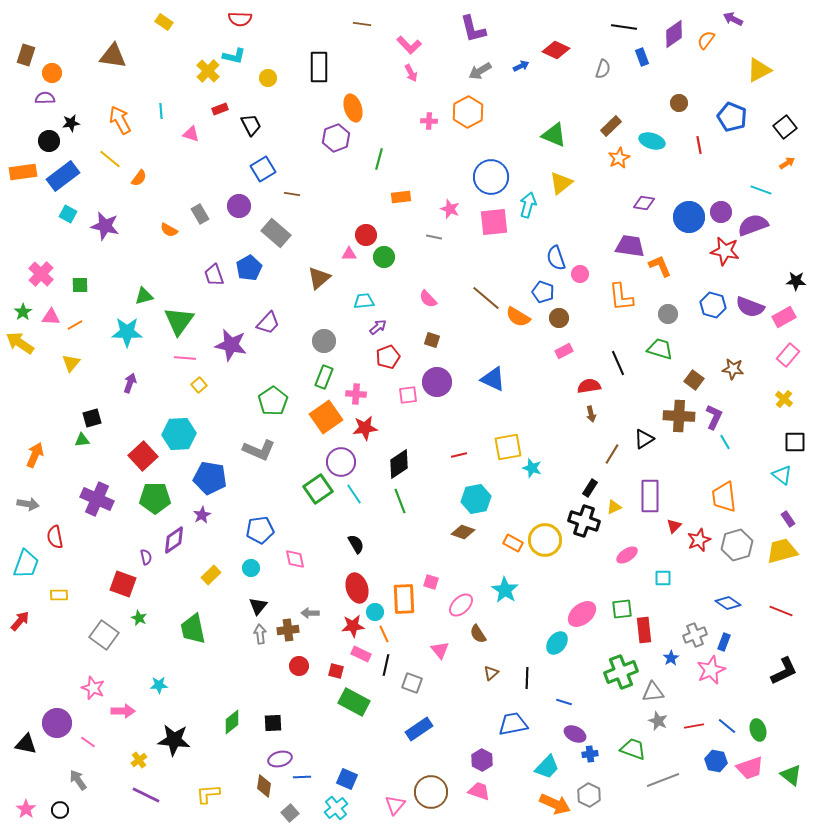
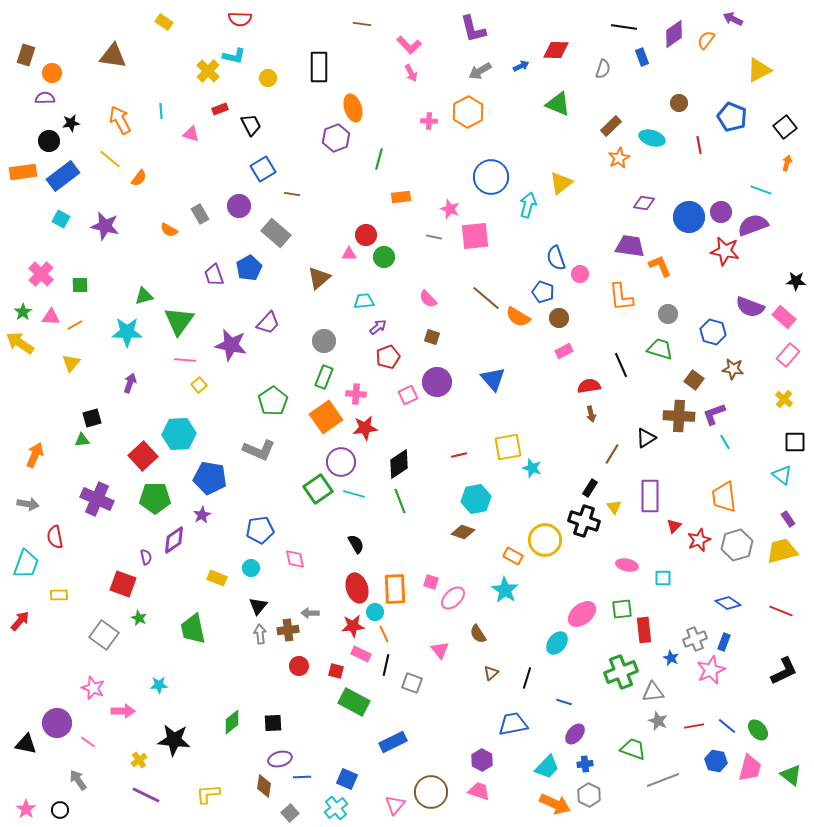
red diamond at (556, 50): rotated 24 degrees counterclockwise
green triangle at (554, 135): moved 4 px right, 31 px up
cyan ellipse at (652, 141): moved 3 px up
orange arrow at (787, 163): rotated 42 degrees counterclockwise
cyan square at (68, 214): moved 7 px left, 5 px down
pink square at (494, 222): moved 19 px left, 14 px down
blue hexagon at (713, 305): moved 27 px down
pink rectangle at (784, 317): rotated 70 degrees clockwise
brown square at (432, 340): moved 3 px up
pink line at (185, 358): moved 2 px down
black line at (618, 363): moved 3 px right, 2 px down
blue triangle at (493, 379): rotated 24 degrees clockwise
pink square at (408, 395): rotated 18 degrees counterclockwise
purple L-shape at (714, 417): moved 3 px up; rotated 135 degrees counterclockwise
black triangle at (644, 439): moved 2 px right, 1 px up
cyan line at (354, 494): rotated 40 degrees counterclockwise
yellow triangle at (614, 507): rotated 42 degrees counterclockwise
orange rectangle at (513, 543): moved 13 px down
pink ellipse at (627, 555): moved 10 px down; rotated 45 degrees clockwise
yellow rectangle at (211, 575): moved 6 px right, 3 px down; rotated 66 degrees clockwise
orange rectangle at (404, 599): moved 9 px left, 10 px up
pink ellipse at (461, 605): moved 8 px left, 7 px up
gray cross at (695, 635): moved 4 px down
blue star at (671, 658): rotated 14 degrees counterclockwise
black line at (527, 678): rotated 15 degrees clockwise
blue rectangle at (419, 729): moved 26 px left, 13 px down; rotated 8 degrees clockwise
green ellipse at (758, 730): rotated 25 degrees counterclockwise
purple ellipse at (575, 734): rotated 75 degrees counterclockwise
blue cross at (590, 754): moved 5 px left, 10 px down
pink trapezoid at (750, 768): rotated 56 degrees counterclockwise
